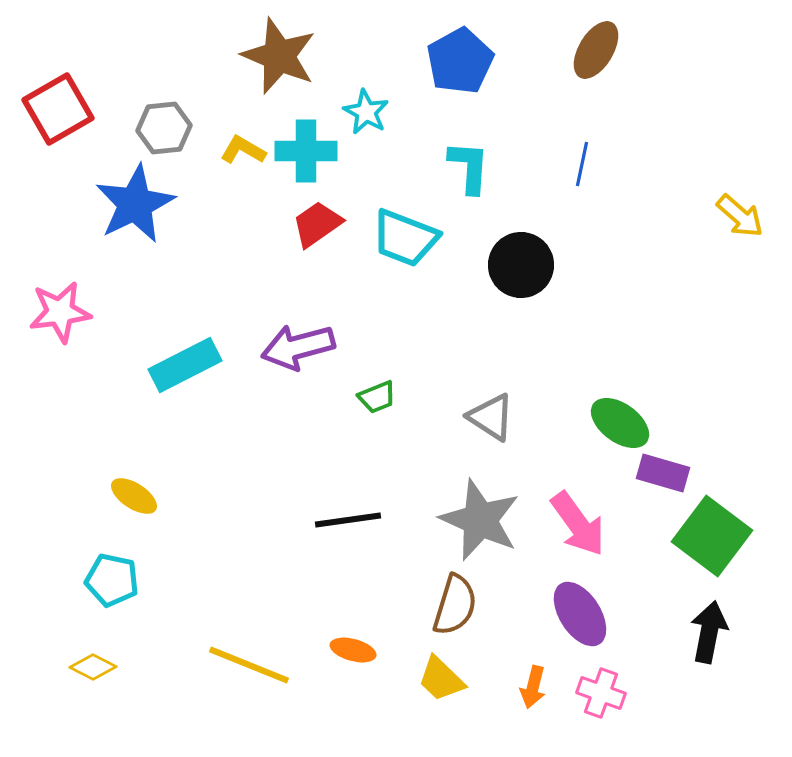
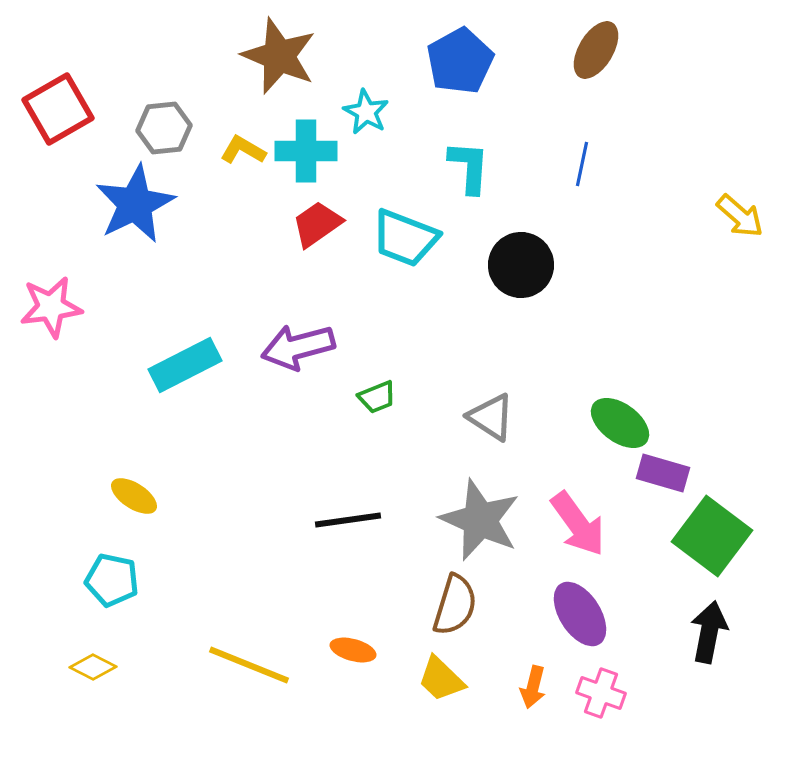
pink star: moved 9 px left, 5 px up
